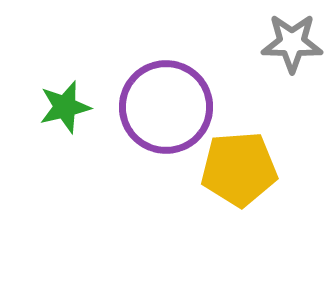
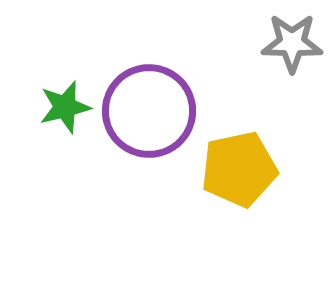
purple circle: moved 17 px left, 4 px down
yellow pentagon: rotated 8 degrees counterclockwise
